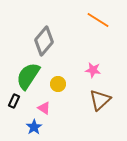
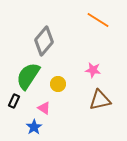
brown triangle: rotated 30 degrees clockwise
